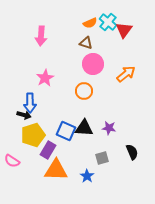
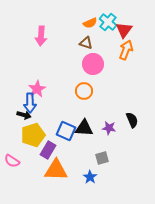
orange arrow: moved 24 px up; rotated 30 degrees counterclockwise
pink star: moved 8 px left, 11 px down
black semicircle: moved 32 px up
blue star: moved 3 px right, 1 px down
